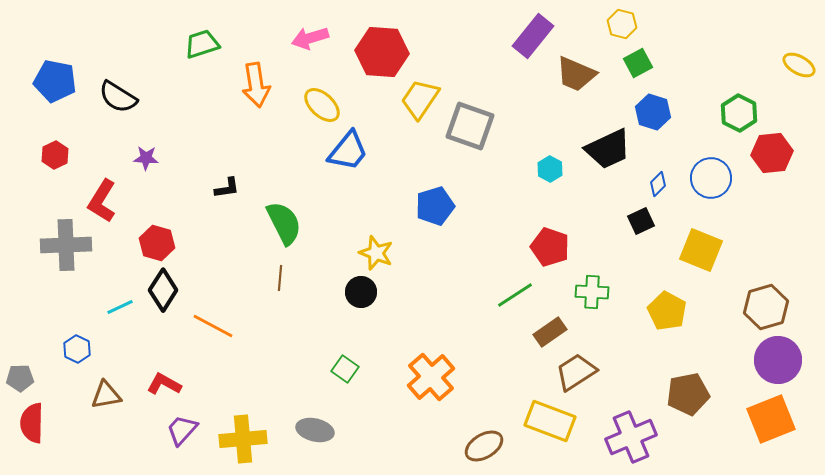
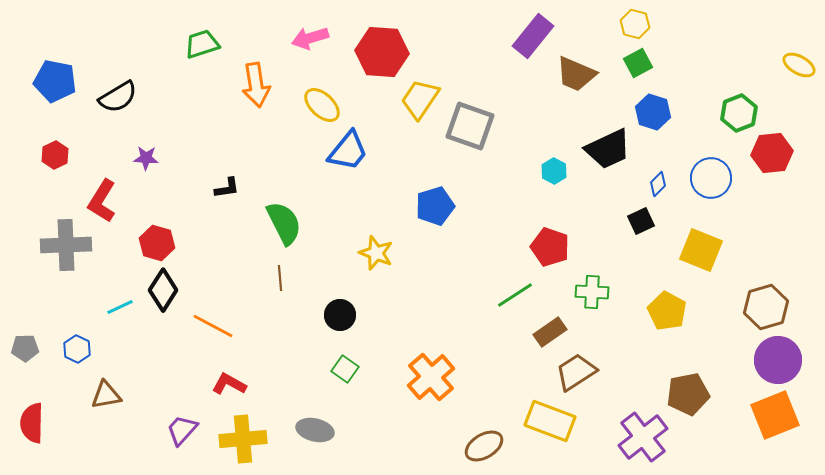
yellow hexagon at (622, 24): moved 13 px right
black semicircle at (118, 97): rotated 63 degrees counterclockwise
green hexagon at (739, 113): rotated 12 degrees clockwise
cyan hexagon at (550, 169): moved 4 px right, 2 px down
brown line at (280, 278): rotated 10 degrees counterclockwise
black circle at (361, 292): moved 21 px left, 23 px down
gray pentagon at (20, 378): moved 5 px right, 30 px up
red L-shape at (164, 384): moved 65 px right
orange square at (771, 419): moved 4 px right, 4 px up
purple cross at (631, 437): moved 12 px right; rotated 15 degrees counterclockwise
